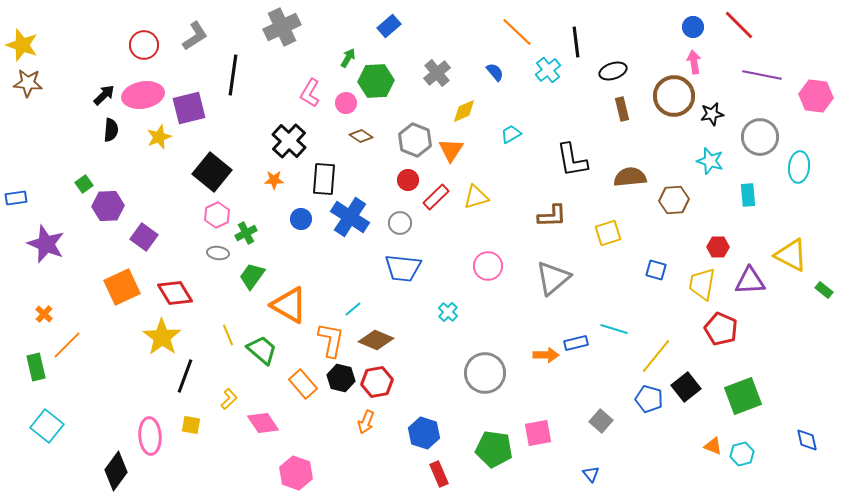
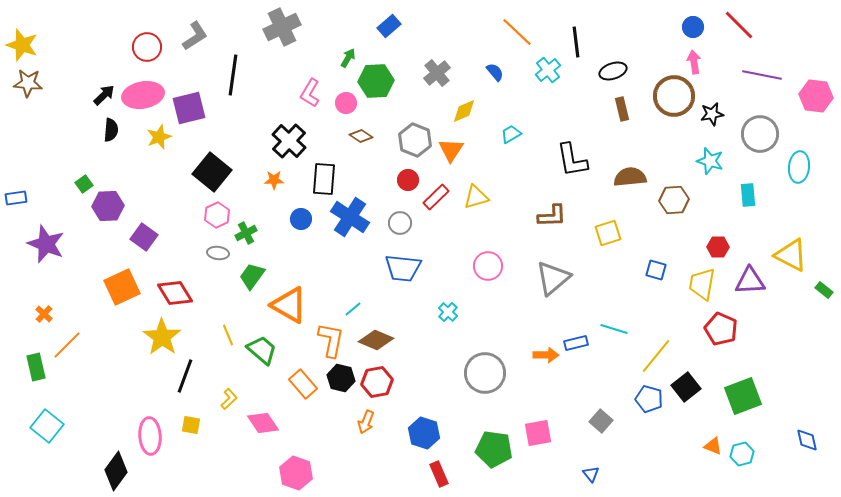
red circle at (144, 45): moved 3 px right, 2 px down
gray circle at (760, 137): moved 3 px up
